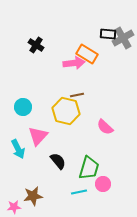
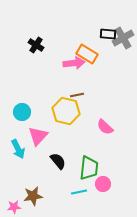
cyan circle: moved 1 px left, 5 px down
green trapezoid: rotated 10 degrees counterclockwise
